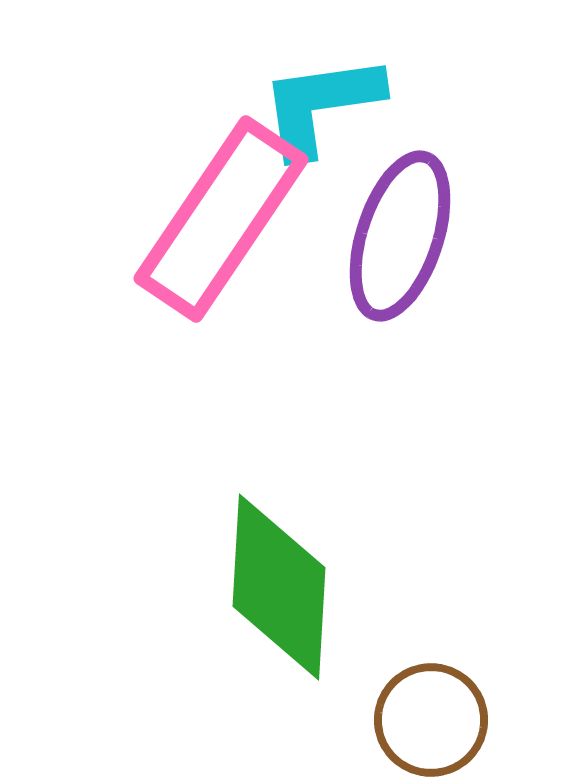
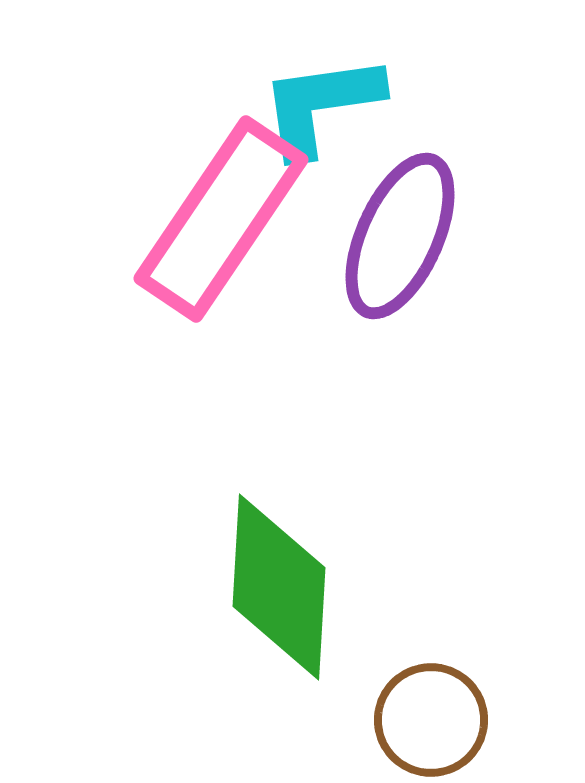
purple ellipse: rotated 6 degrees clockwise
